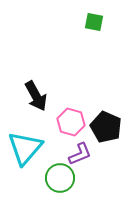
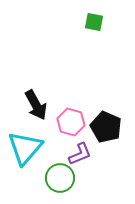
black arrow: moved 9 px down
